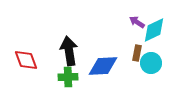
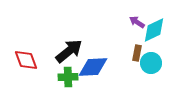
black arrow: rotated 60 degrees clockwise
blue diamond: moved 10 px left, 1 px down
